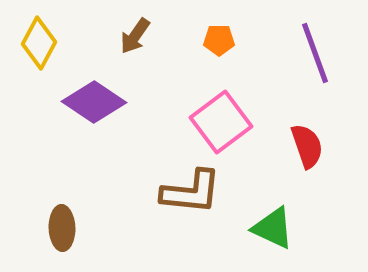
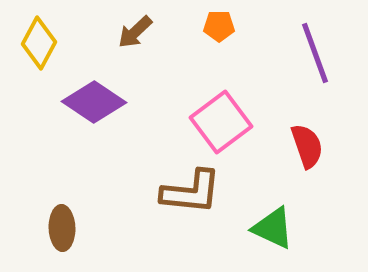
brown arrow: moved 4 px up; rotated 12 degrees clockwise
orange pentagon: moved 14 px up
